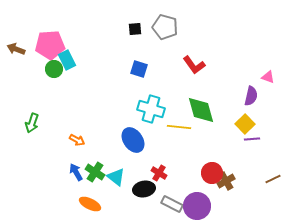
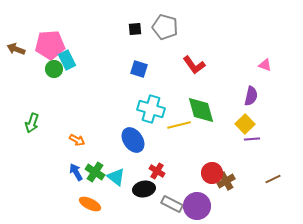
pink triangle: moved 3 px left, 12 px up
yellow line: moved 2 px up; rotated 20 degrees counterclockwise
red cross: moved 2 px left, 2 px up
